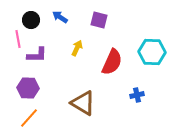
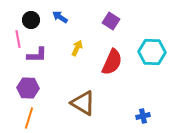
purple square: moved 12 px right, 1 px down; rotated 18 degrees clockwise
blue cross: moved 6 px right, 21 px down
orange line: rotated 25 degrees counterclockwise
